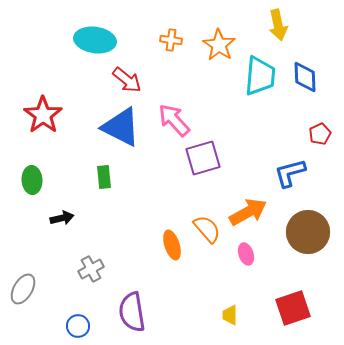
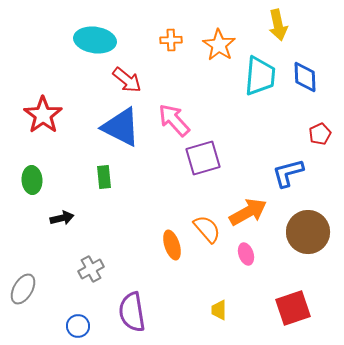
orange cross: rotated 10 degrees counterclockwise
blue L-shape: moved 2 px left
yellow trapezoid: moved 11 px left, 5 px up
